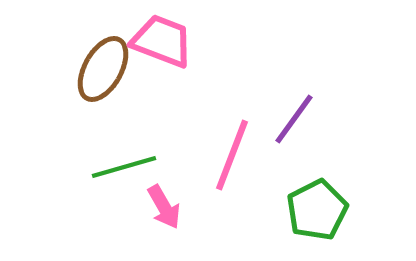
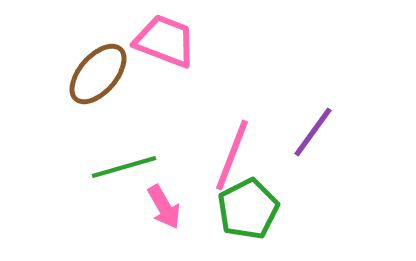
pink trapezoid: moved 3 px right
brown ellipse: moved 5 px left, 5 px down; rotated 12 degrees clockwise
purple line: moved 19 px right, 13 px down
green pentagon: moved 69 px left, 1 px up
